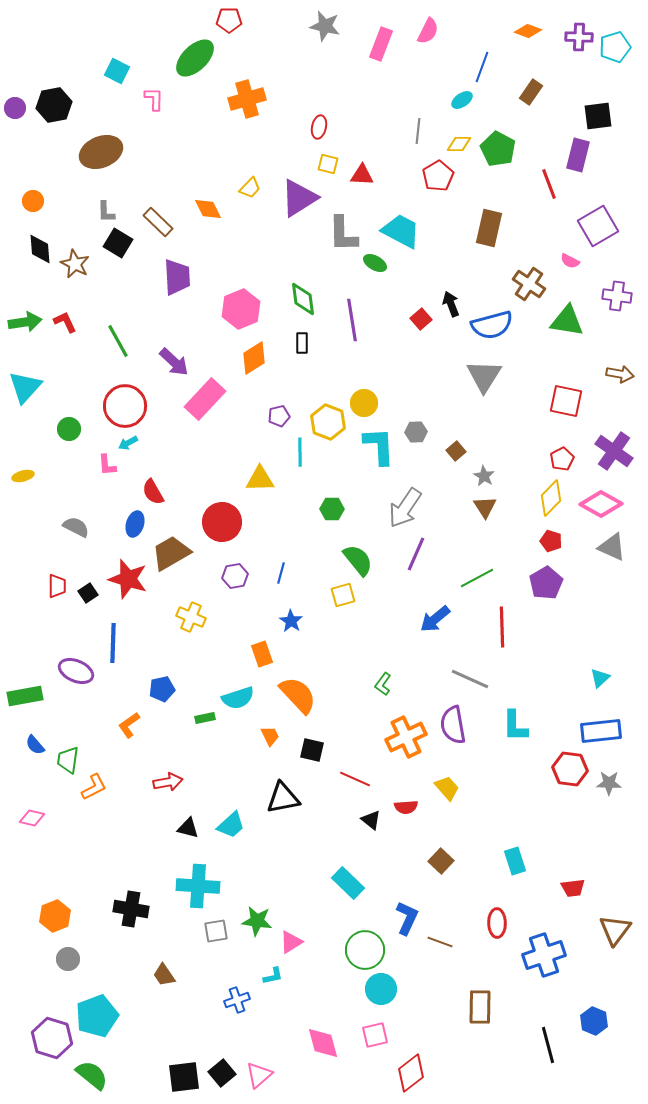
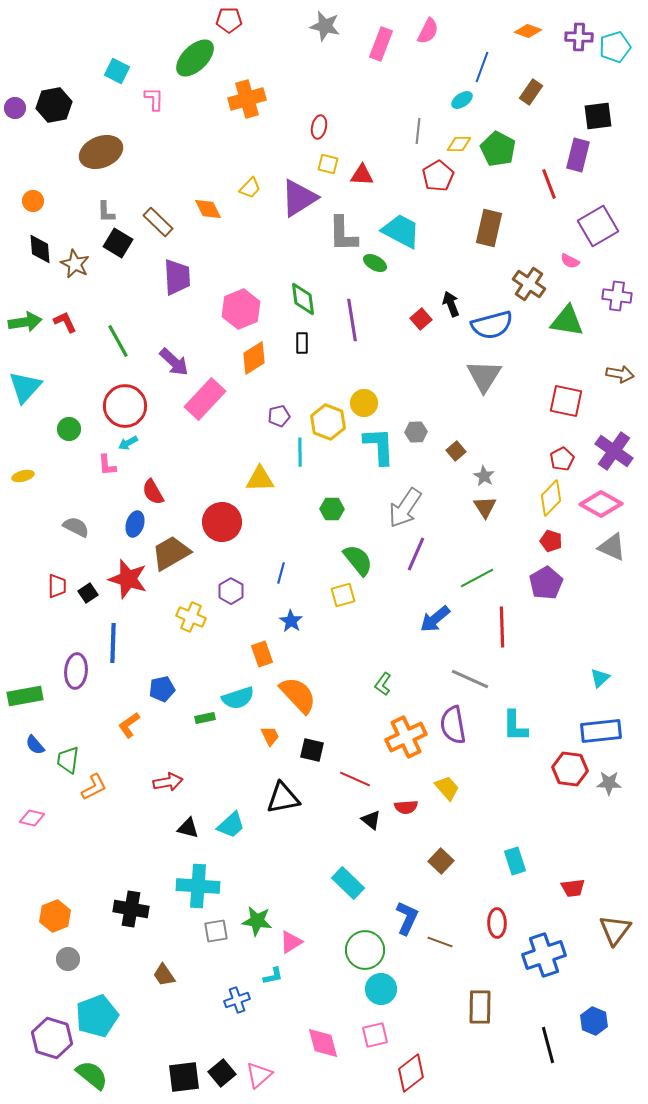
purple hexagon at (235, 576): moved 4 px left, 15 px down; rotated 20 degrees counterclockwise
purple ellipse at (76, 671): rotated 72 degrees clockwise
